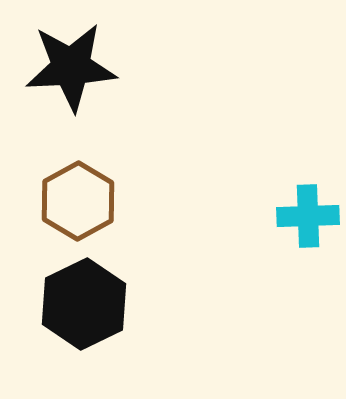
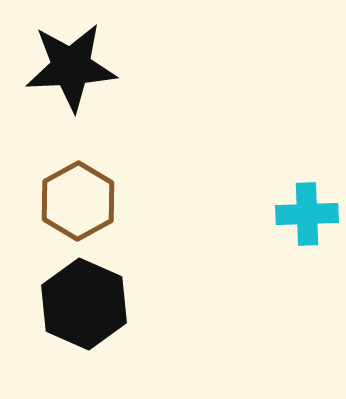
cyan cross: moved 1 px left, 2 px up
black hexagon: rotated 10 degrees counterclockwise
